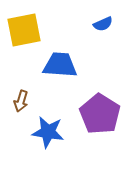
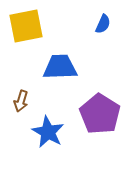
blue semicircle: rotated 42 degrees counterclockwise
yellow square: moved 2 px right, 4 px up
blue trapezoid: moved 2 px down; rotated 6 degrees counterclockwise
blue star: rotated 20 degrees clockwise
